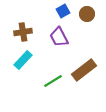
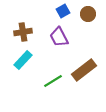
brown circle: moved 1 px right
